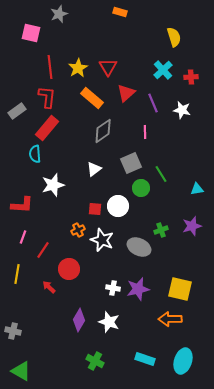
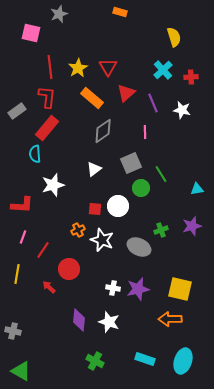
purple diamond at (79, 320): rotated 25 degrees counterclockwise
